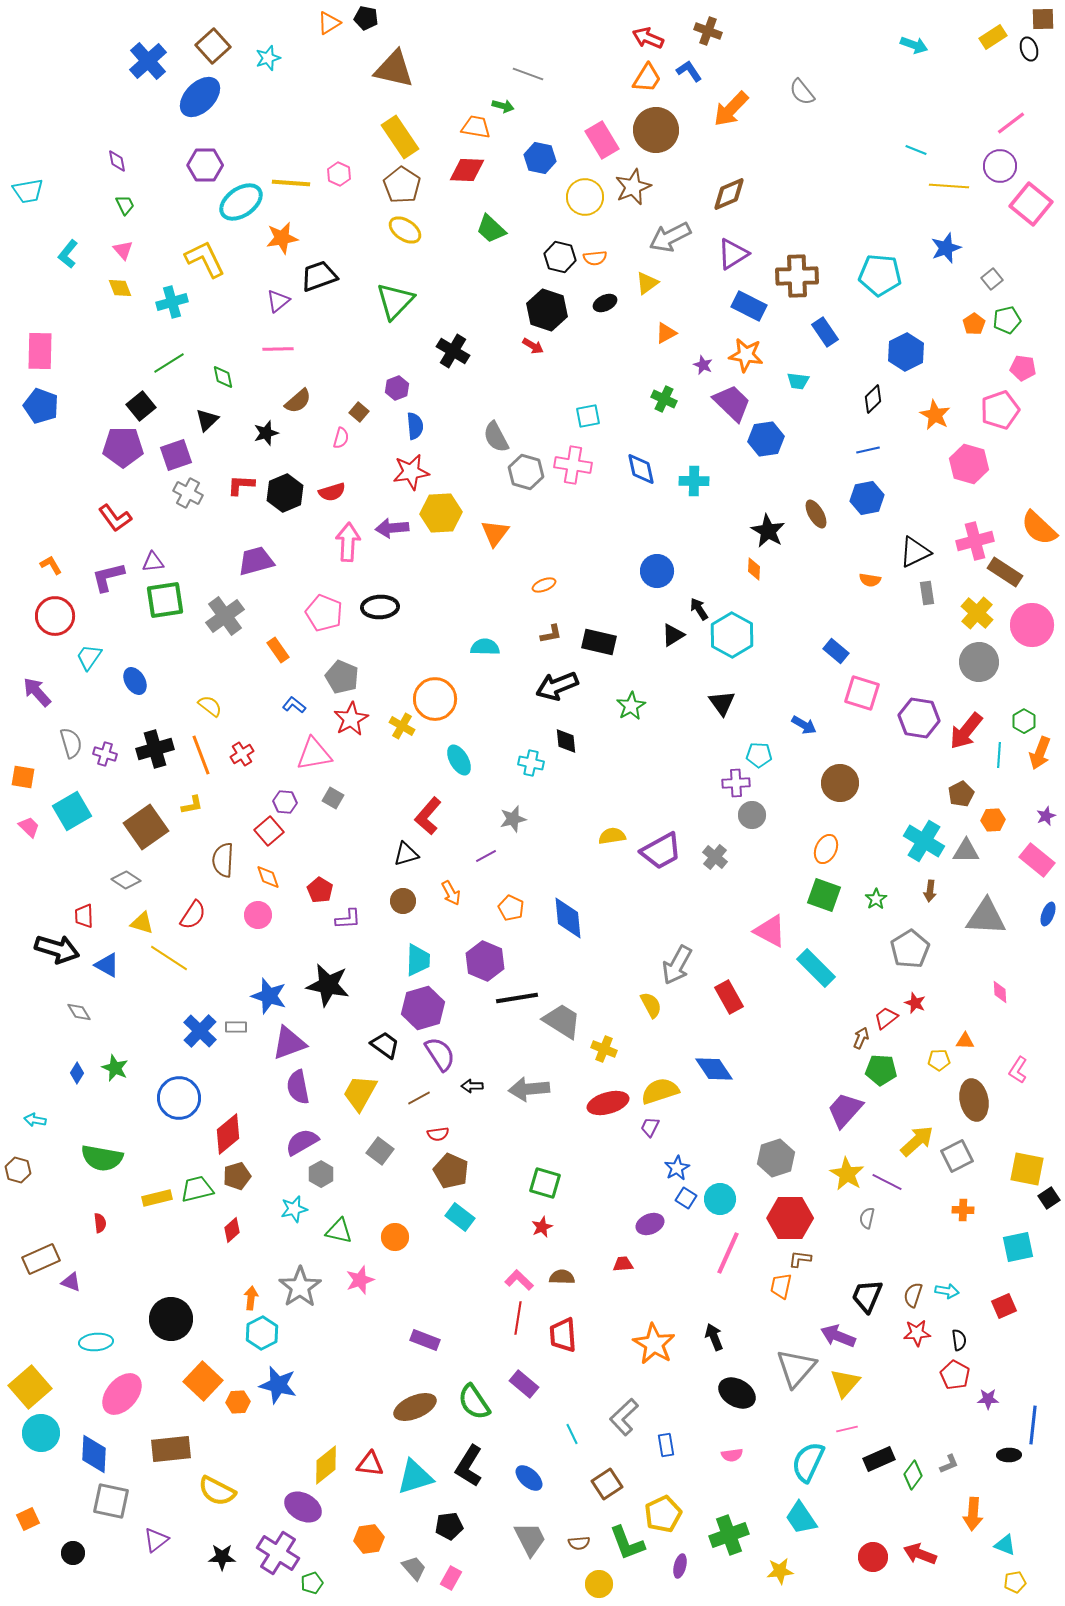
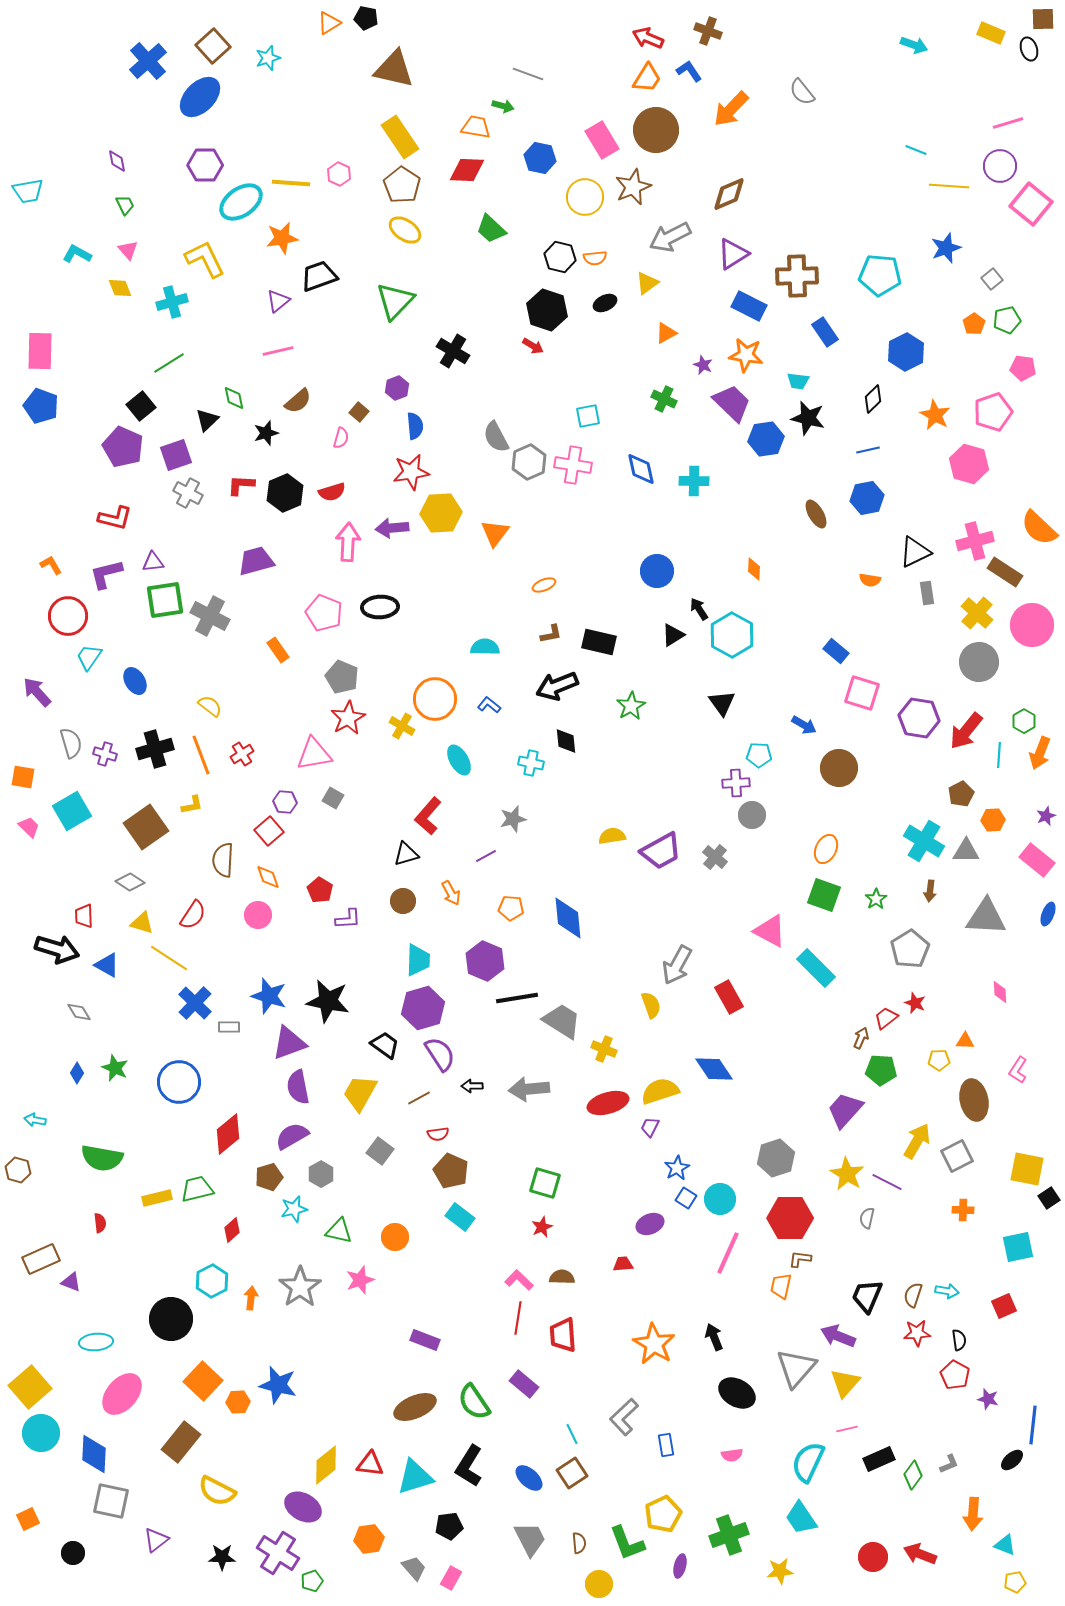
yellow rectangle at (993, 37): moved 2 px left, 4 px up; rotated 56 degrees clockwise
pink line at (1011, 123): moved 3 px left; rotated 20 degrees clockwise
pink triangle at (123, 250): moved 5 px right
cyan L-shape at (68, 254): moved 9 px right; rotated 80 degrees clockwise
pink line at (278, 349): moved 2 px down; rotated 12 degrees counterclockwise
green diamond at (223, 377): moved 11 px right, 21 px down
pink pentagon at (1000, 410): moved 7 px left, 2 px down
purple pentagon at (123, 447): rotated 24 degrees clockwise
gray hexagon at (526, 472): moved 3 px right, 10 px up; rotated 20 degrees clockwise
red L-shape at (115, 518): rotated 40 degrees counterclockwise
black star at (768, 531): moved 40 px right, 113 px up; rotated 16 degrees counterclockwise
purple L-shape at (108, 577): moved 2 px left, 3 px up
red circle at (55, 616): moved 13 px right
gray cross at (225, 616): moved 15 px left; rotated 27 degrees counterclockwise
blue L-shape at (294, 705): moved 195 px right
red star at (351, 719): moved 3 px left, 1 px up
brown circle at (840, 783): moved 1 px left, 15 px up
gray diamond at (126, 880): moved 4 px right, 2 px down
orange pentagon at (511, 908): rotated 20 degrees counterclockwise
black star at (328, 985): moved 16 px down
yellow semicircle at (651, 1005): rotated 8 degrees clockwise
gray rectangle at (236, 1027): moved 7 px left
blue cross at (200, 1031): moved 5 px left, 28 px up
blue circle at (179, 1098): moved 16 px up
yellow arrow at (917, 1141): rotated 18 degrees counterclockwise
purple semicircle at (302, 1142): moved 10 px left, 6 px up
brown pentagon at (237, 1176): moved 32 px right, 1 px down
cyan hexagon at (262, 1333): moved 50 px left, 52 px up
purple star at (988, 1399): rotated 15 degrees clockwise
brown rectangle at (171, 1449): moved 10 px right, 7 px up; rotated 45 degrees counterclockwise
black ellipse at (1009, 1455): moved 3 px right, 5 px down; rotated 40 degrees counterclockwise
brown square at (607, 1484): moved 35 px left, 11 px up
brown semicircle at (579, 1543): rotated 90 degrees counterclockwise
green pentagon at (312, 1583): moved 2 px up
